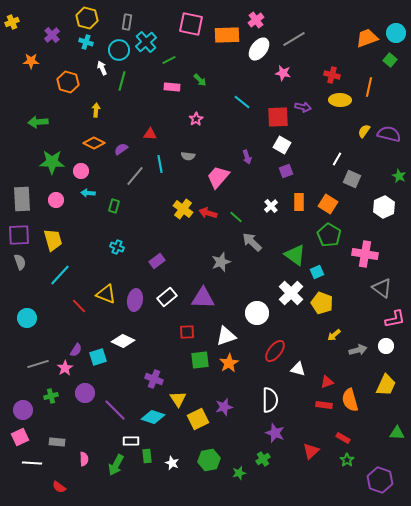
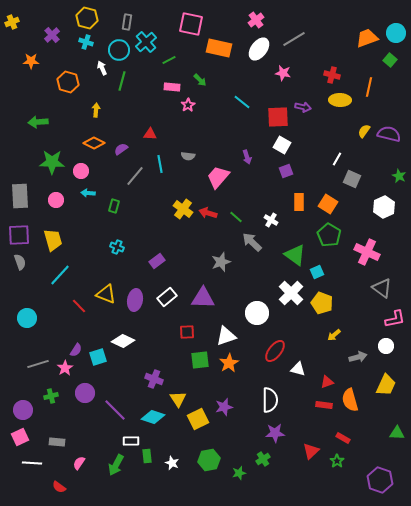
orange rectangle at (227, 35): moved 8 px left, 13 px down; rotated 15 degrees clockwise
pink star at (196, 119): moved 8 px left, 14 px up
gray rectangle at (22, 199): moved 2 px left, 3 px up
white cross at (271, 206): moved 14 px down; rotated 16 degrees counterclockwise
pink cross at (365, 254): moved 2 px right, 2 px up; rotated 15 degrees clockwise
gray arrow at (358, 350): moved 7 px down
purple star at (275, 433): rotated 24 degrees counterclockwise
pink semicircle at (84, 459): moved 5 px left, 4 px down; rotated 144 degrees counterclockwise
green star at (347, 460): moved 10 px left, 1 px down
